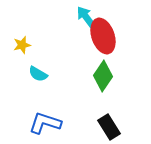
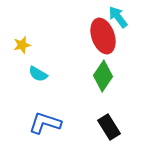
cyan arrow: moved 32 px right
